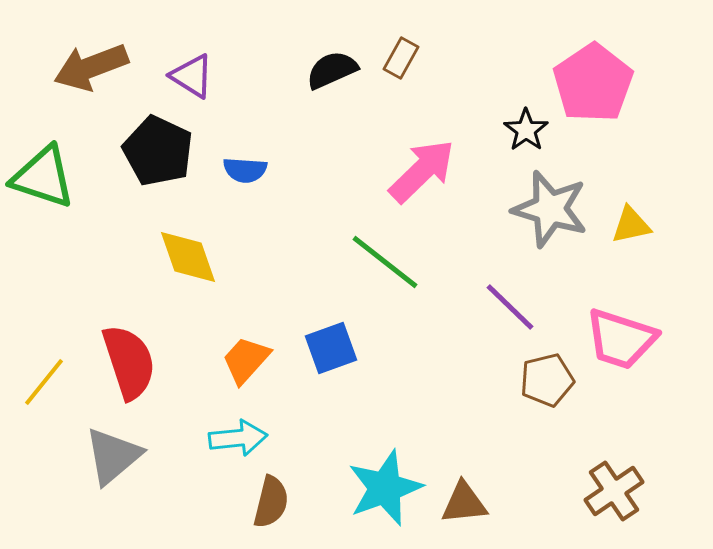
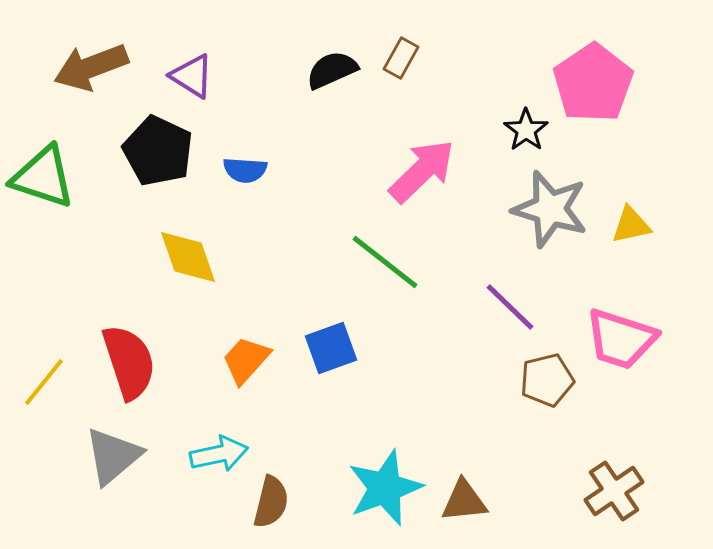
cyan arrow: moved 19 px left, 16 px down; rotated 6 degrees counterclockwise
brown triangle: moved 2 px up
